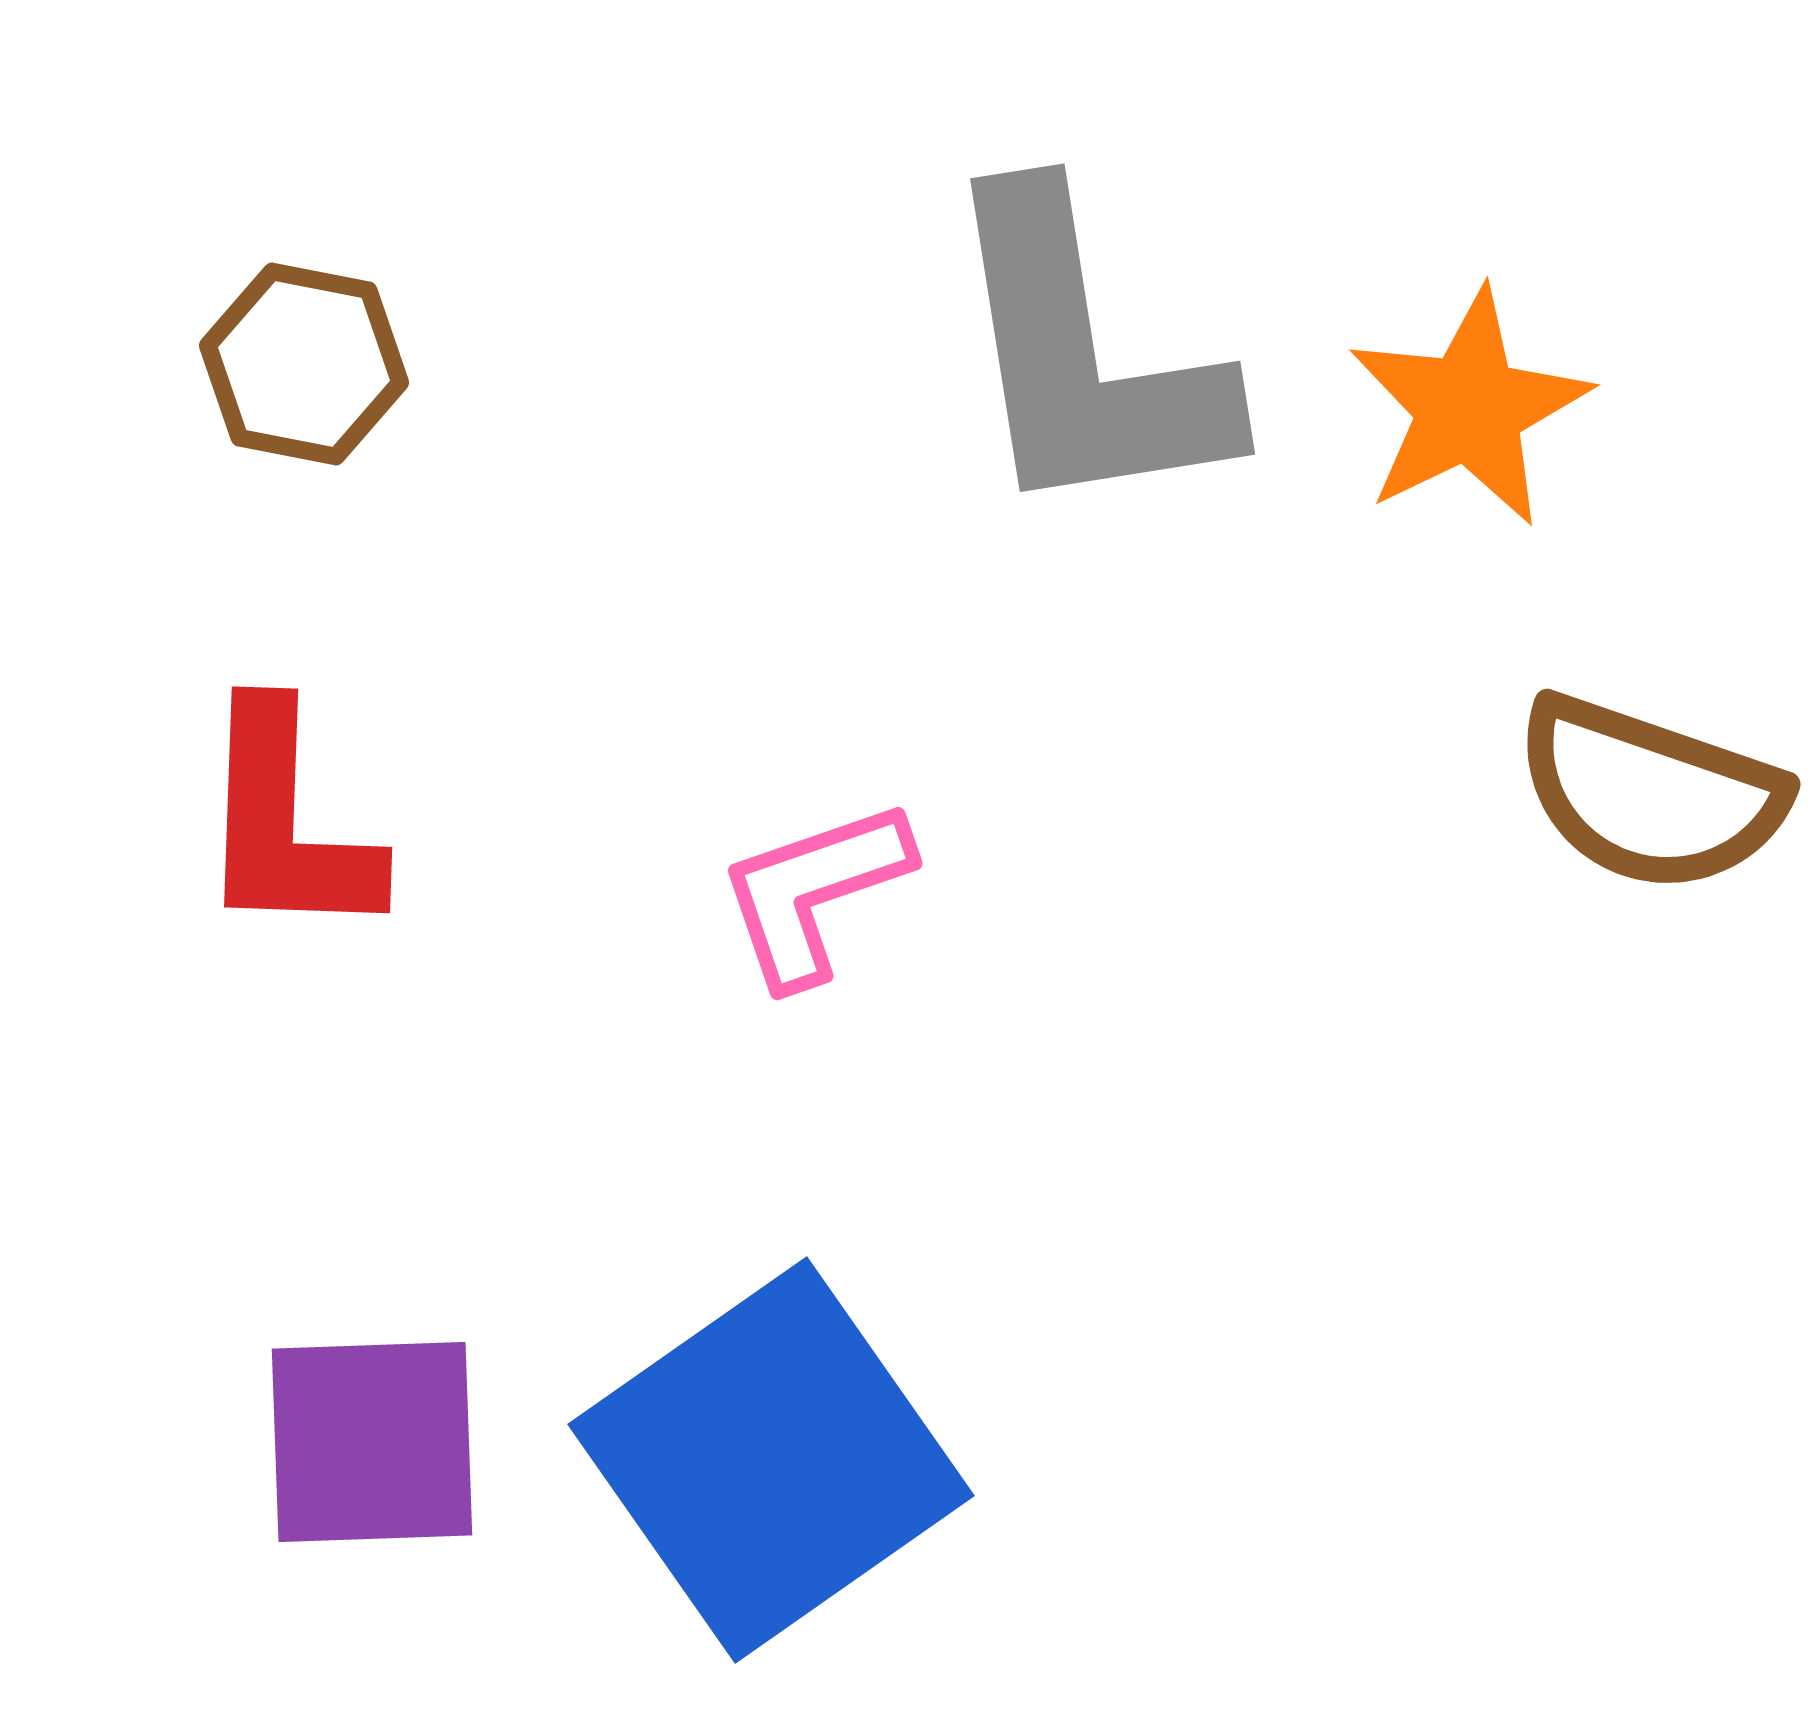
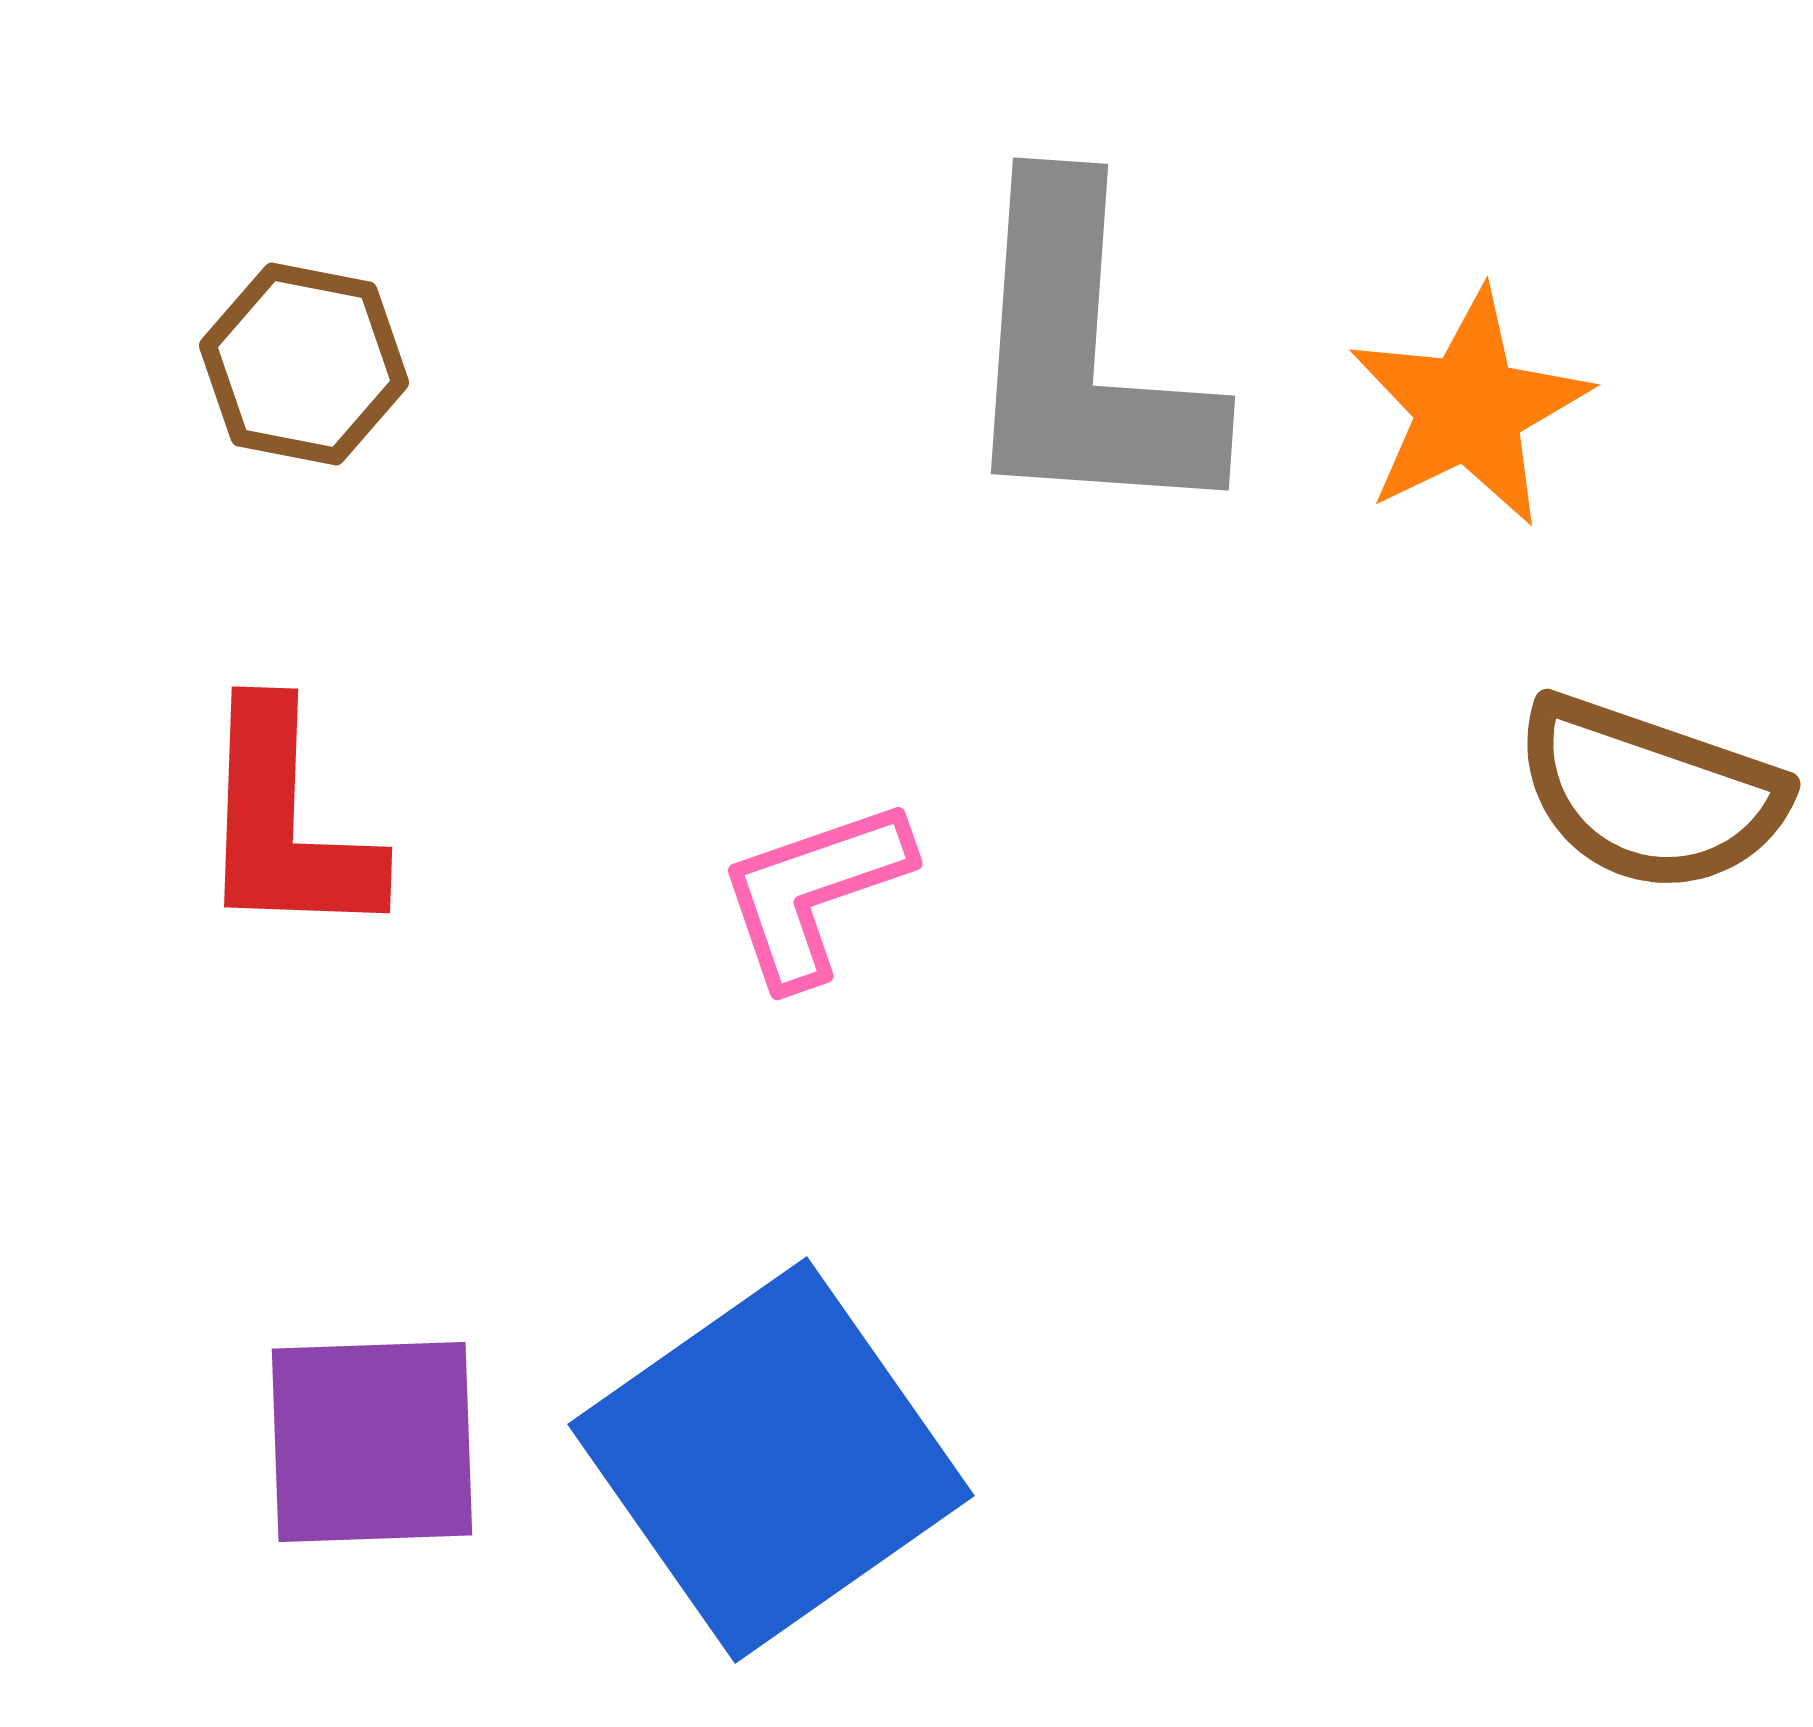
gray L-shape: rotated 13 degrees clockwise
